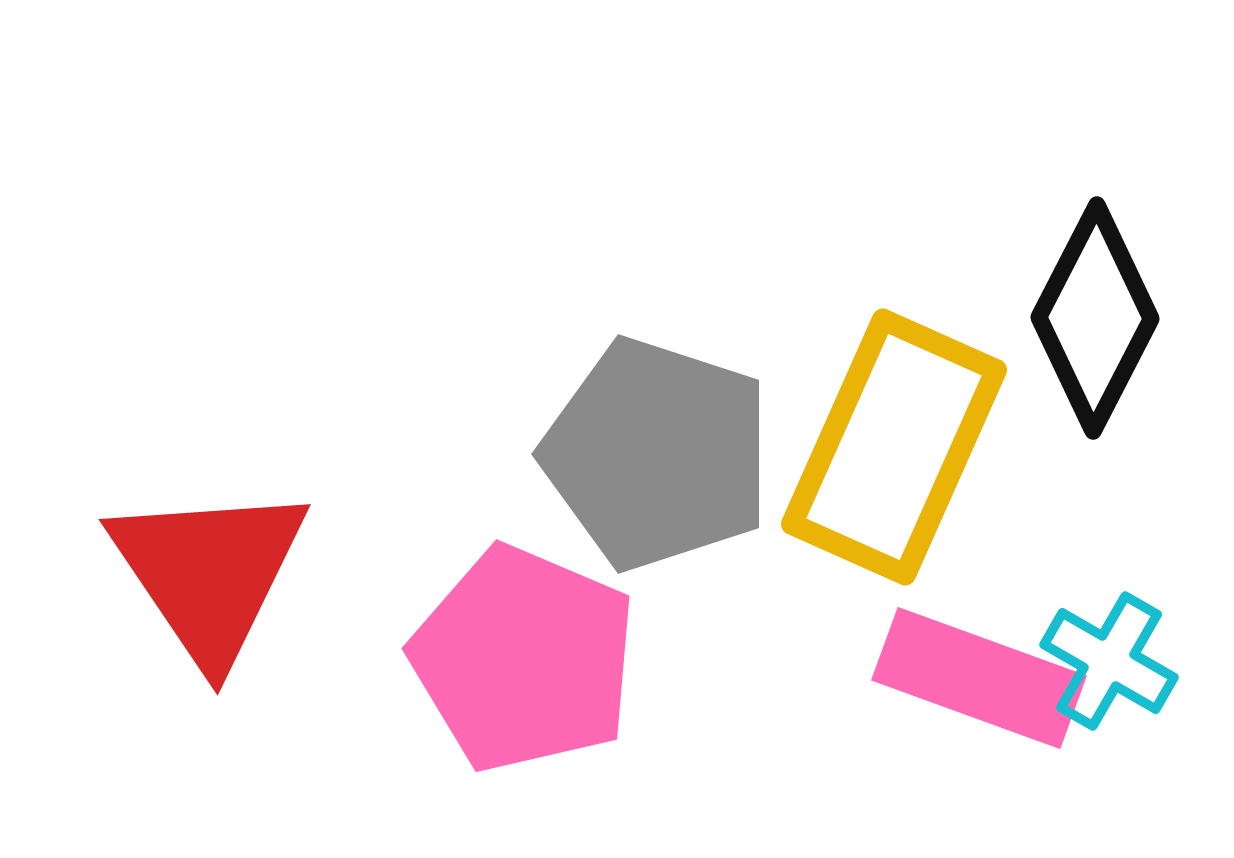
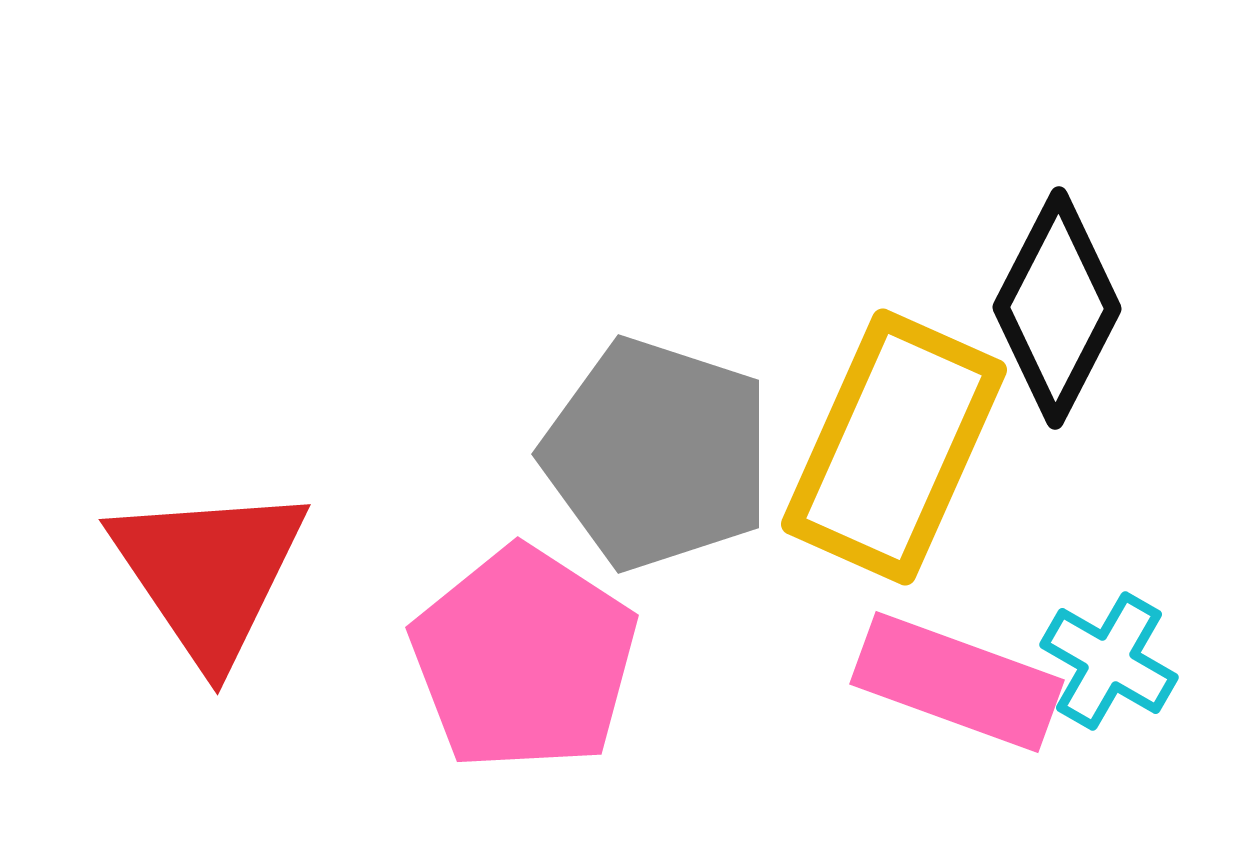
black diamond: moved 38 px left, 10 px up
pink pentagon: rotated 10 degrees clockwise
pink rectangle: moved 22 px left, 4 px down
